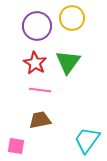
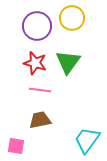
red star: rotated 15 degrees counterclockwise
